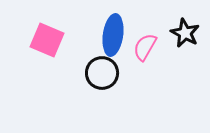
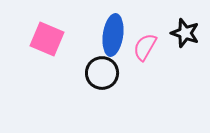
black star: rotated 8 degrees counterclockwise
pink square: moved 1 px up
